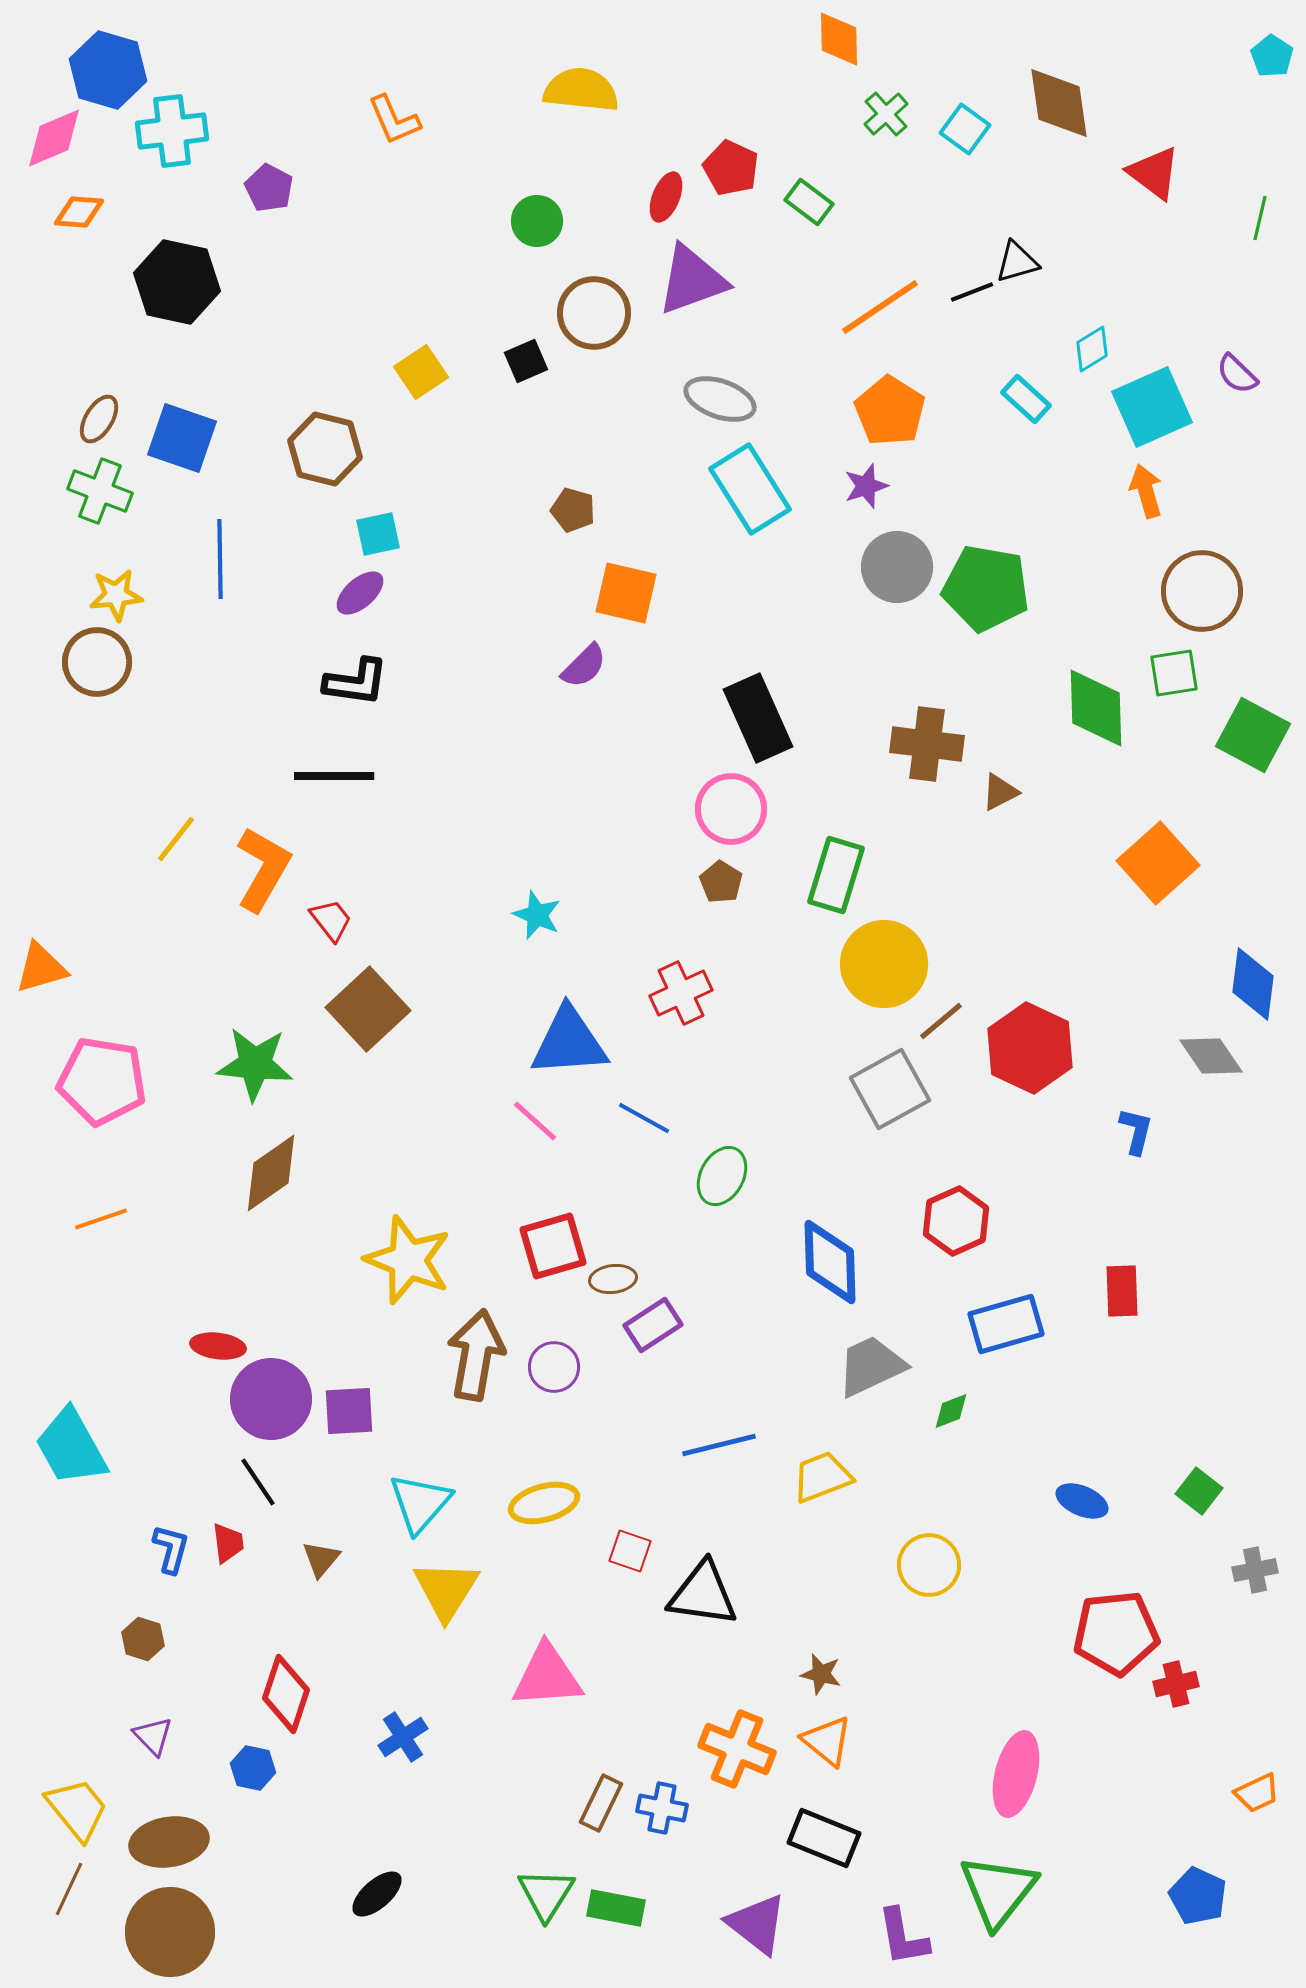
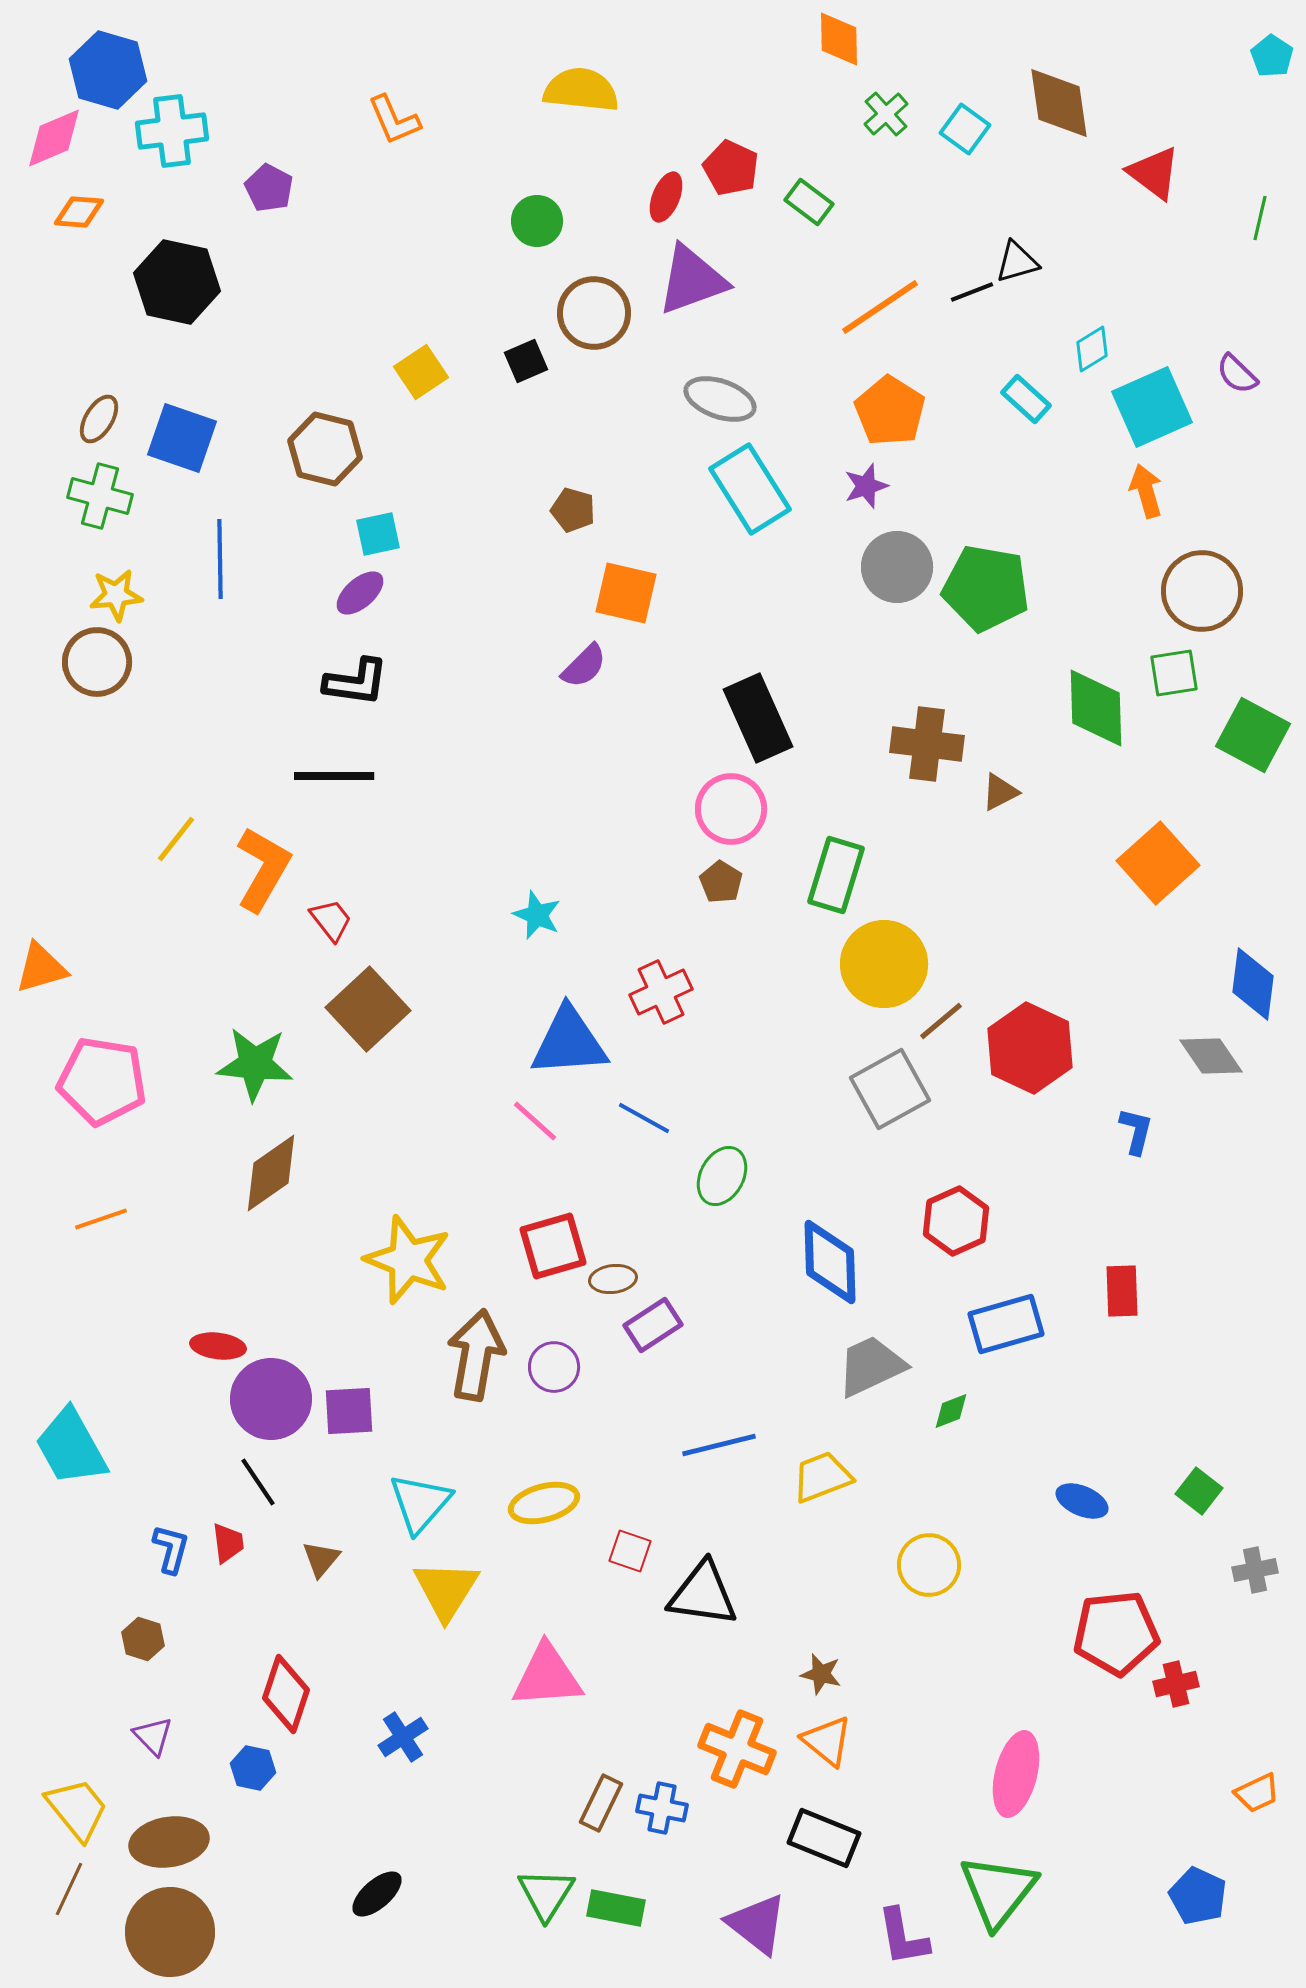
green cross at (100, 491): moved 5 px down; rotated 6 degrees counterclockwise
red cross at (681, 993): moved 20 px left, 1 px up
